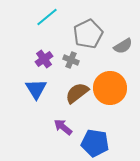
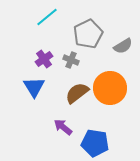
blue triangle: moved 2 px left, 2 px up
